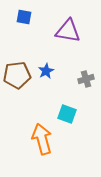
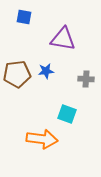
purple triangle: moved 5 px left, 8 px down
blue star: rotated 21 degrees clockwise
brown pentagon: moved 1 px up
gray cross: rotated 21 degrees clockwise
orange arrow: rotated 112 degrees clockwise
